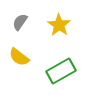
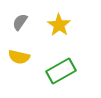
yellow semicircle: rotated 25 degrees counterclockwise
